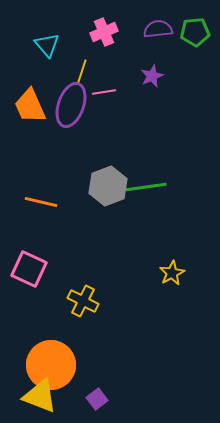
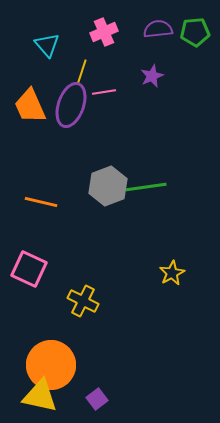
yellow triangle: rotated 9 degrees counterclockwise
